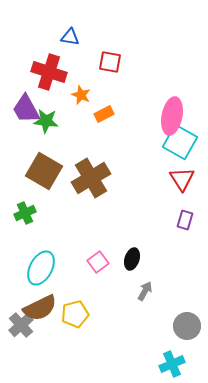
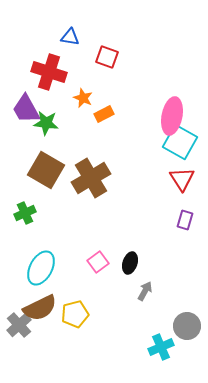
red square: moved 3 px left, 5 px up; rotated 10 degrees clockwise
orange star: moved 2 px right, 3 px down
green star: moved 2 px down
brown square: moved 2 px right, 1 px up
black ellipse: moved 2 px left, 4 px down
gray cross: moved 2 px left
cyan cross: moved 11 px left, 17 px up
